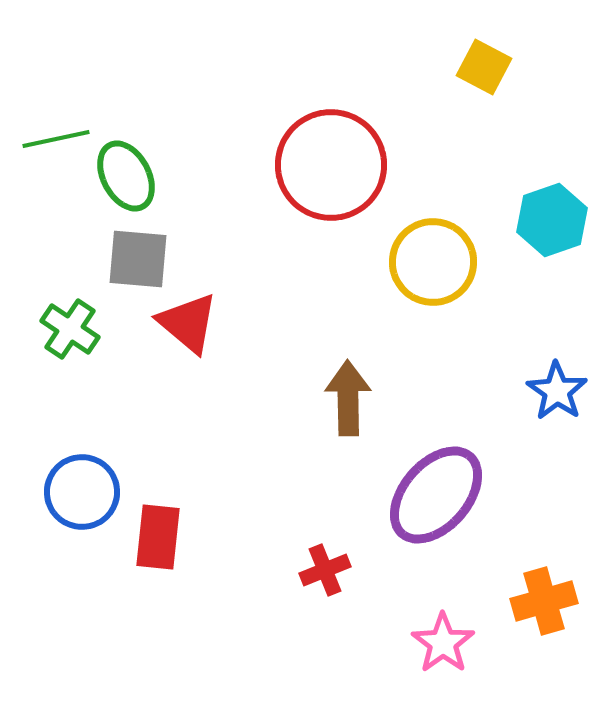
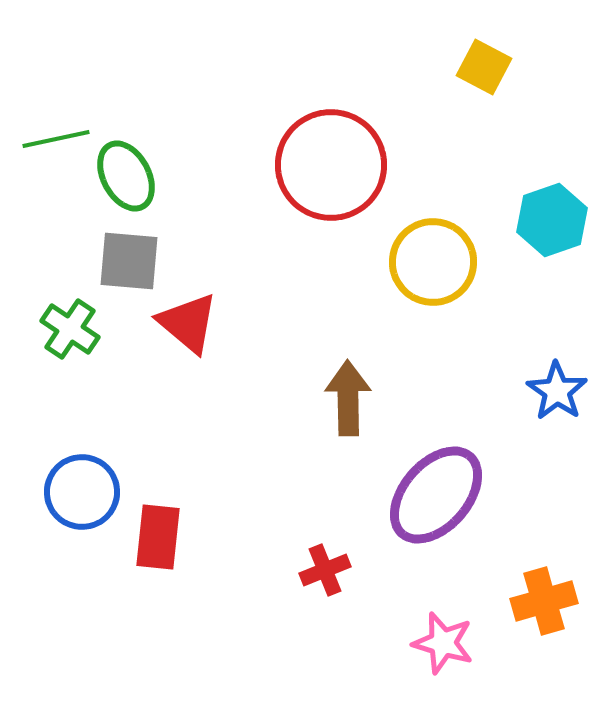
gray square: moved 9 px left, 2 px down
pink star: rotated 20 degrees counterclockwise
